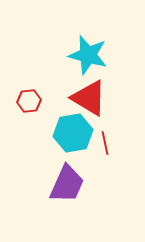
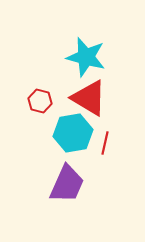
cyan star: moved 2 px left, 2 px down
red hexagon: moved 11 px right; rotated 20 degrees clockwise
red line: rotated 25 degrees clockwise
